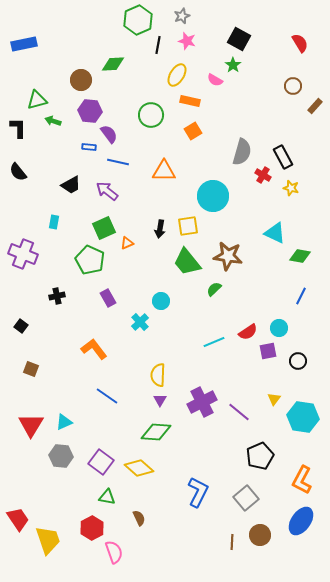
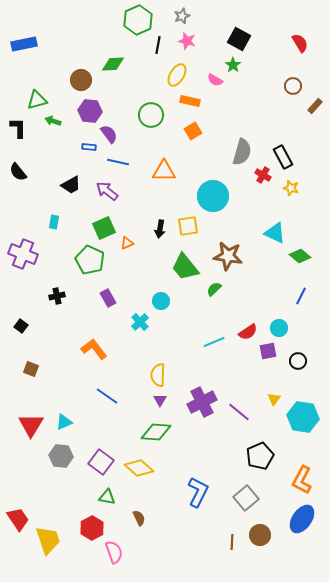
green diamond at (300, 256): rotated 30 degrees clockwise
green trapezoid at (187, 262): moved 2 px left, 5 px down
blue ellipse at (301, 521): moved 1 px right, 2 px up
